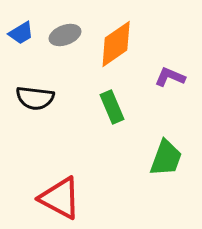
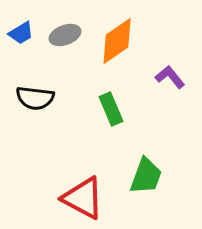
orange diamond: moved 1 px right, 3 px up
purple L-shape: rotated 28 degrees clockwise
green rectangle: moved 1 px left, 2 px down
green trapezoid: moved 20 px left, 18 px down
red triangle: moved 23 px right
